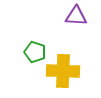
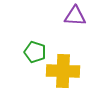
purple triangle: moved 1 px left
